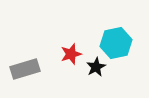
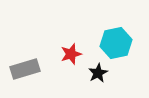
black star: moved 2 px right, 6 px down
